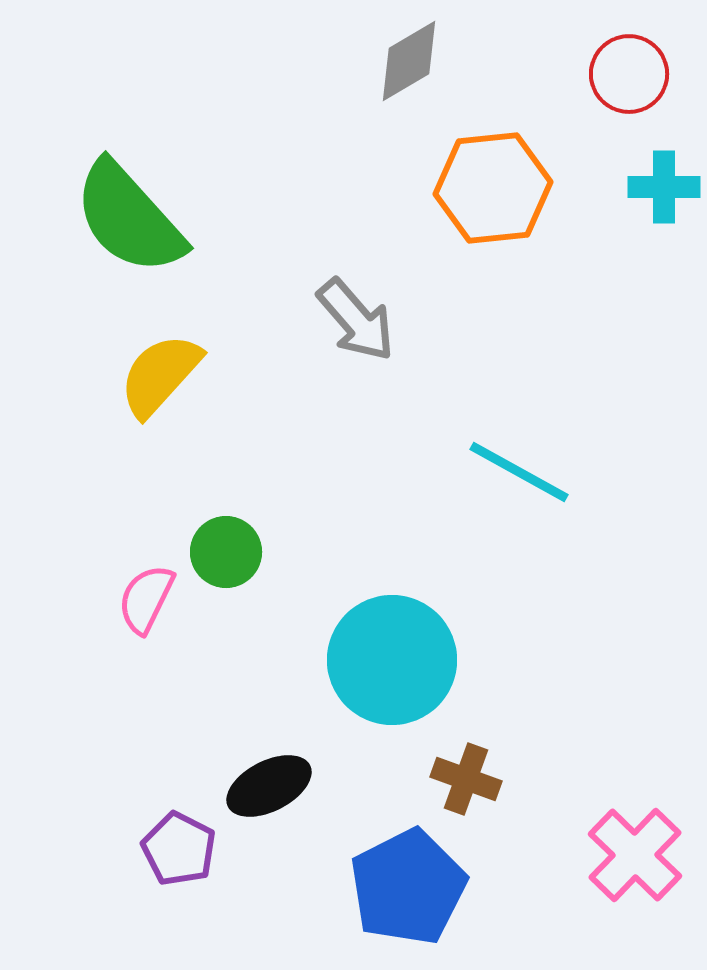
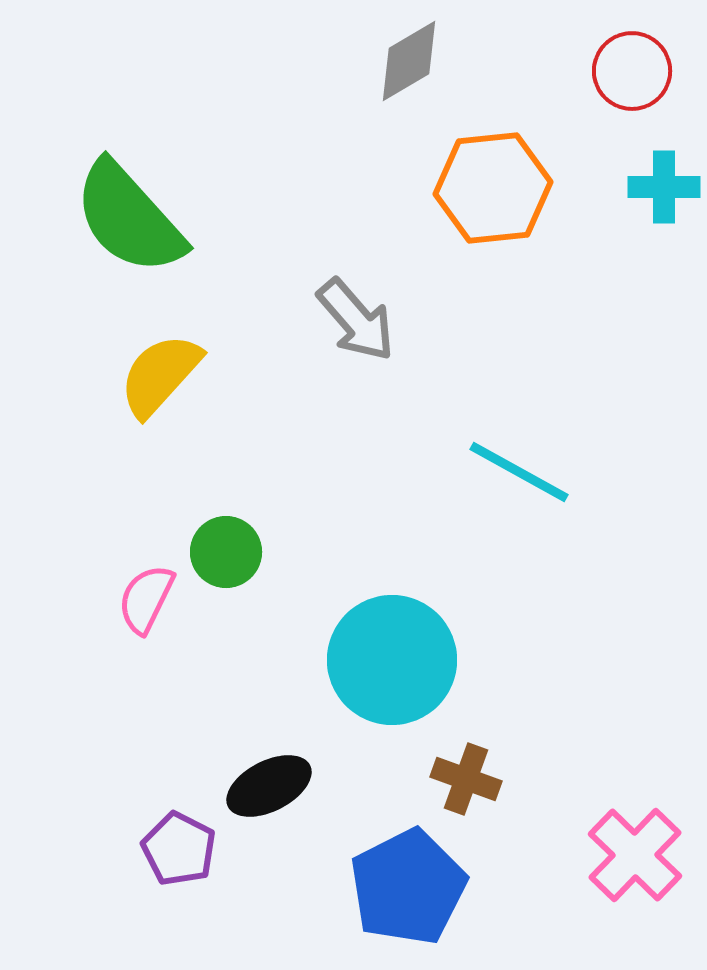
red circle: moved 3 px right, 3 px up
